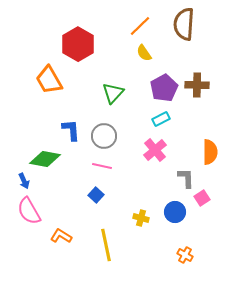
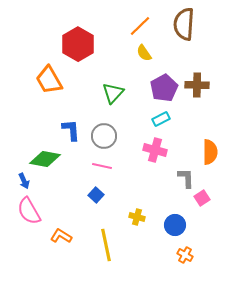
pink cross: rotated 35 degrees counterclockwise
blue circle: moved 13 px down
yellow cross: moved 4 px left, 1 px up
